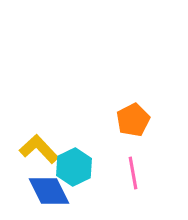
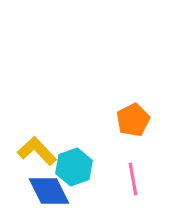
yellow L-shape: moved 2 px left, 2 px down
cyan hexagon: rotated 6 degrees clockwise
pink line: moved 6 px down
